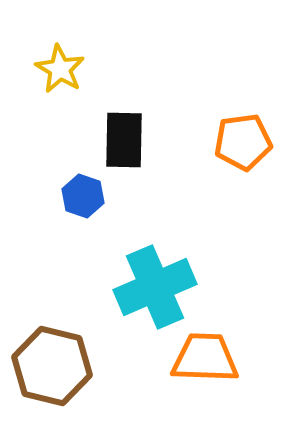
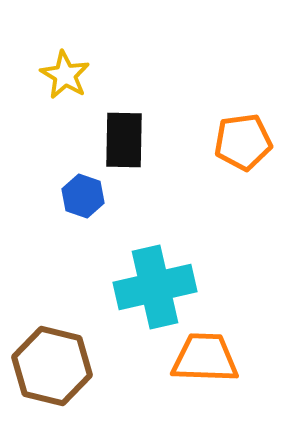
yellow star: moved 5 px right, 6 px down
cyan cross: rotated 10 degrees clockwise
